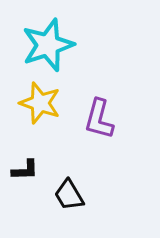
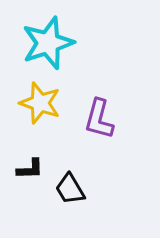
cyan star: moved 2 px up
black L-shape: moved 5 px right, 1 px up
black trapezoid: moved 1 px right, 6 px up
